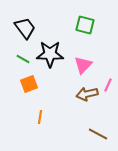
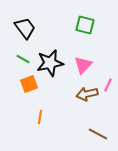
black star: moved 9 px down; rotated 12 degrees counterclockwise
